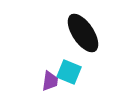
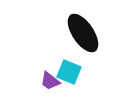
purple trapezoid: rotated 120 degrees clockwise
